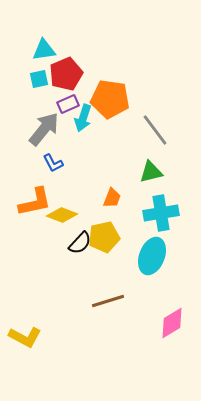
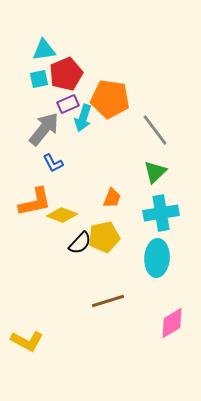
green triangle: moved 4 px right; rotated 30 degrees counterclockwise
cyan ellipse: moved 5 px right, 2 px down; rotated 18 degrees counterclockwise
yellow L-shape: moved 2 px right, 4 px down
